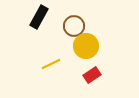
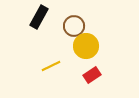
yellow line: moved 2 px down
